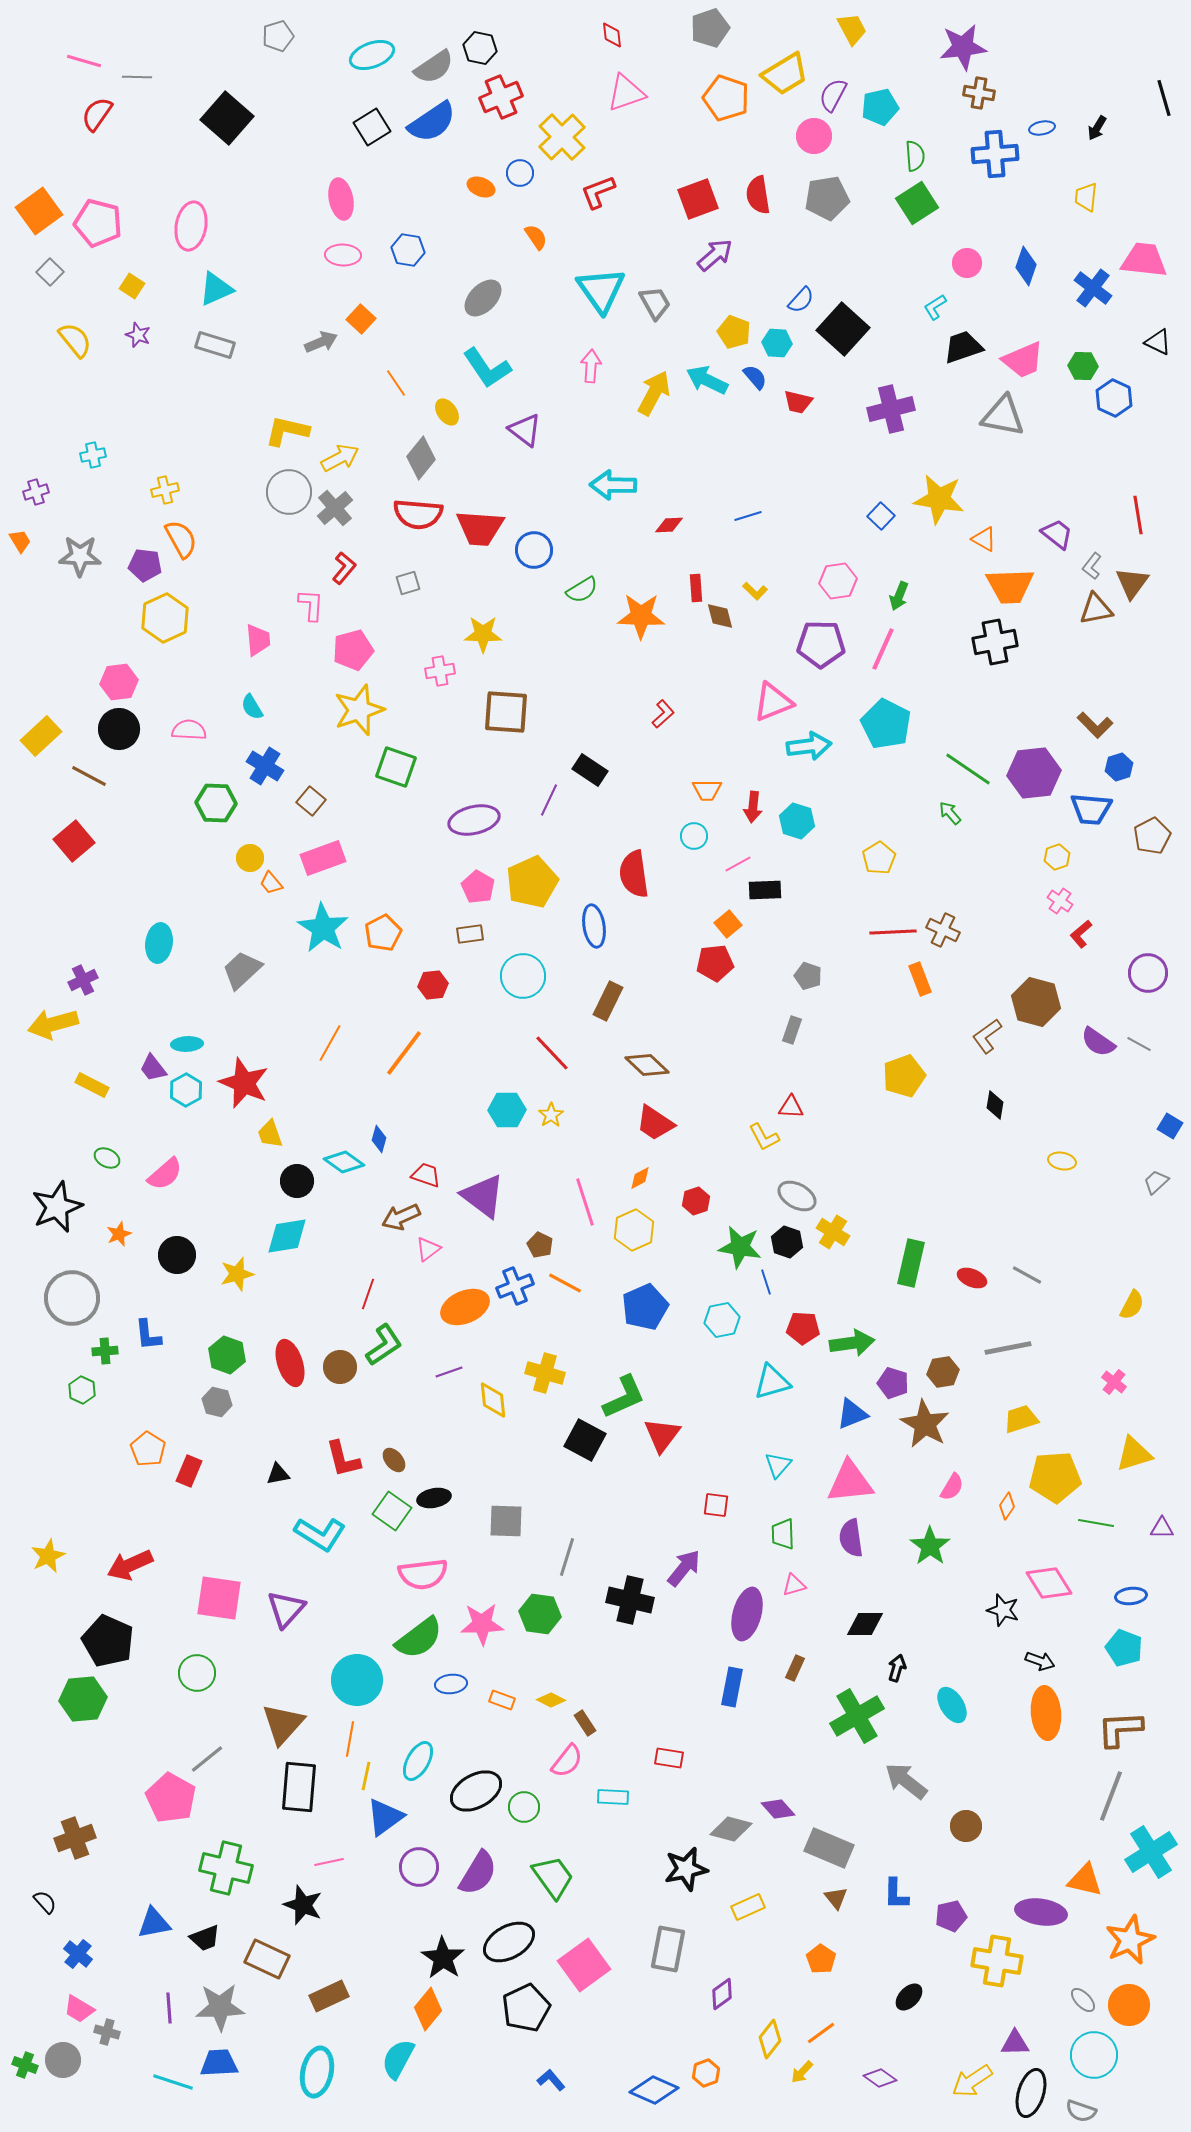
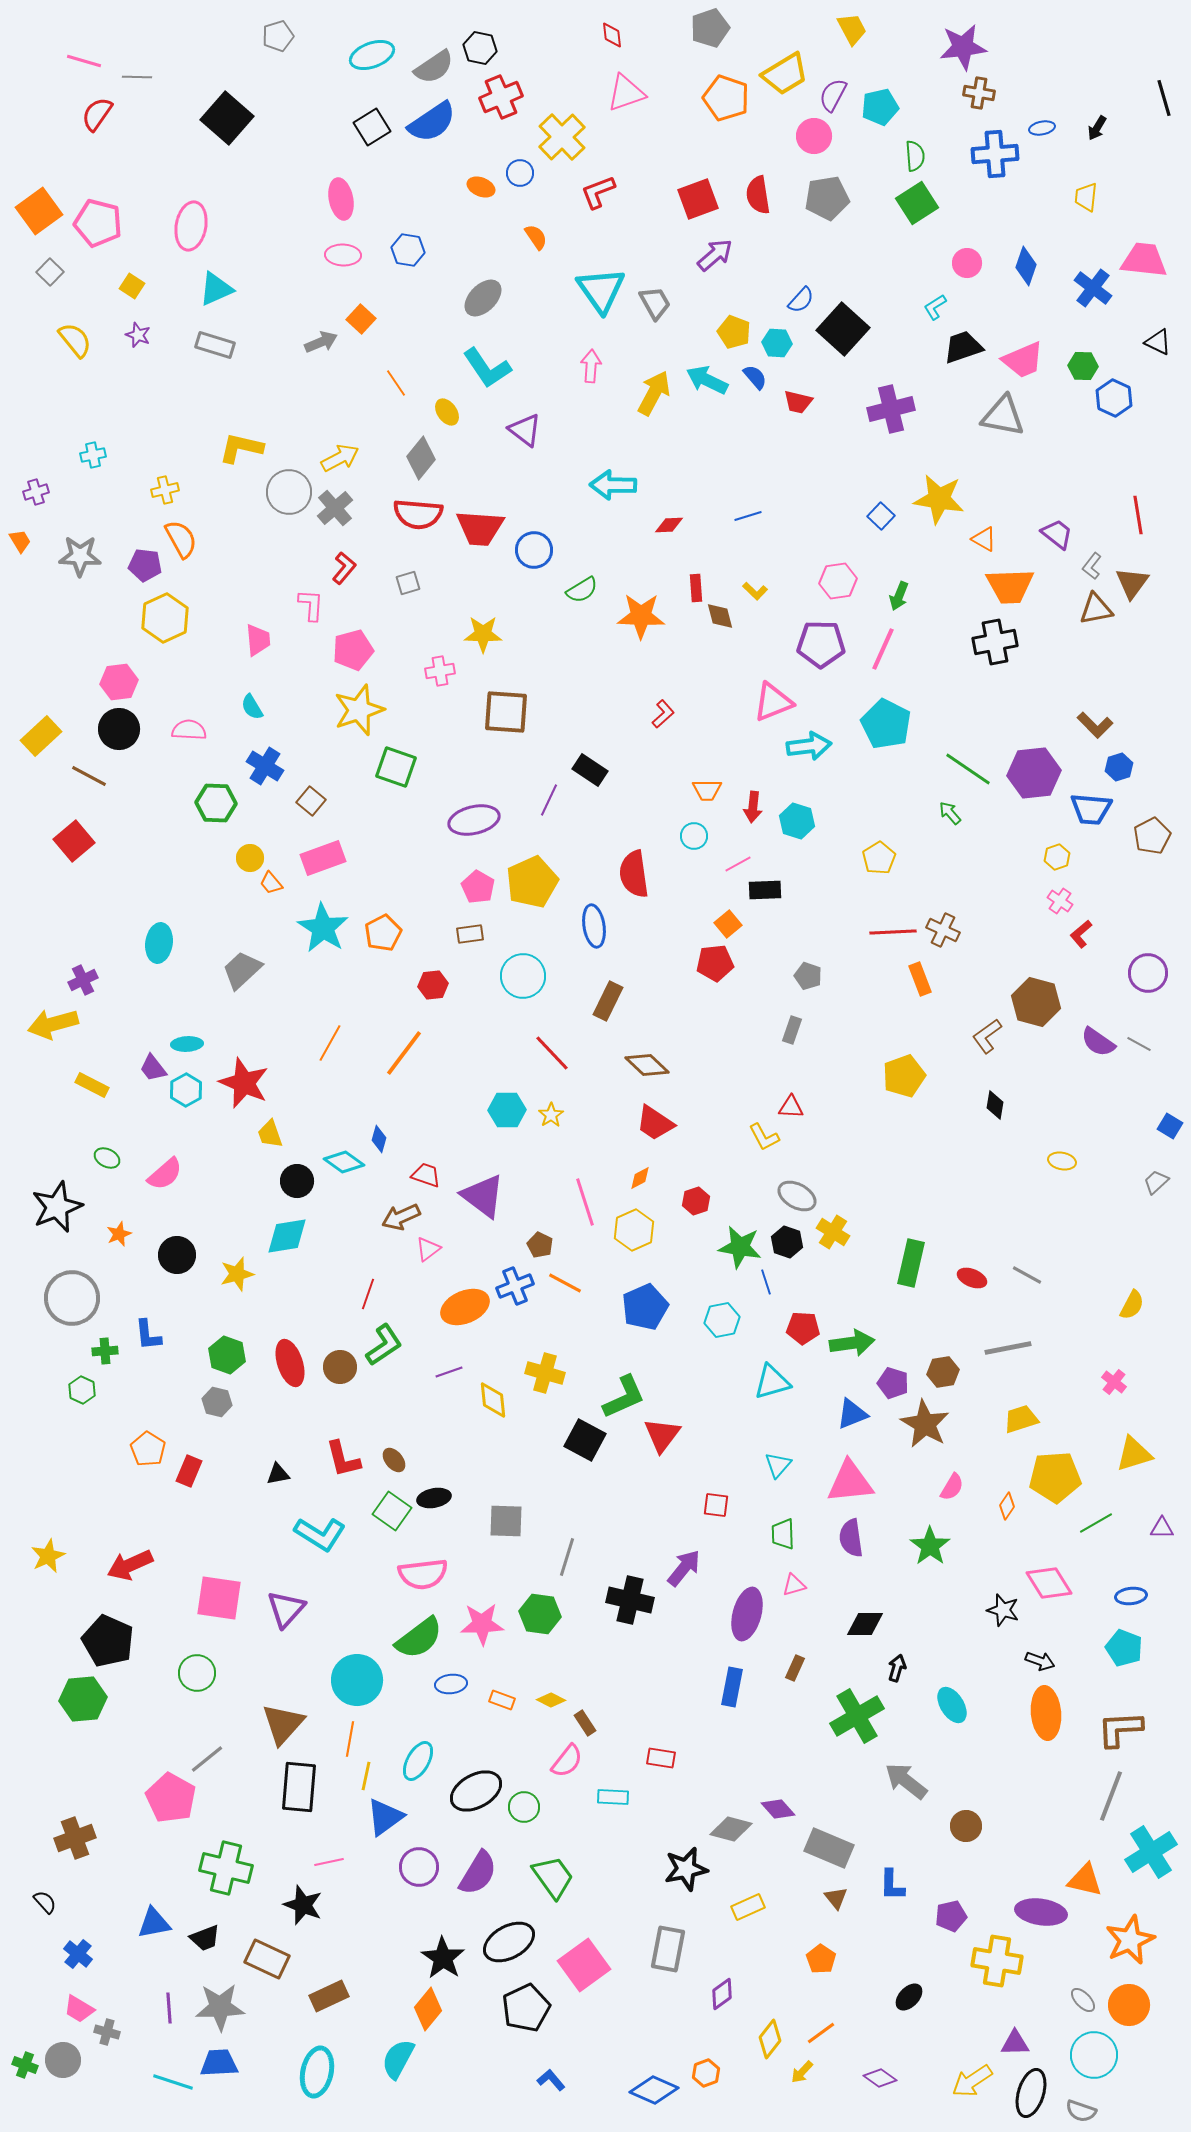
yellow L-shape at (287, 431): moved 46 px left, 17 px down
green line at (1096, 1523): rotated 40 degrees counterclockwise
red rectangle at (669, 1758): moved 8 px left
blue L-shape at (896, 1894): moved 4 px left, 9 px up
